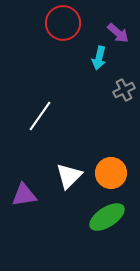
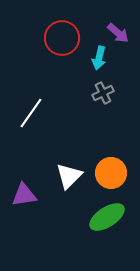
red circle: moved 1 px left, 15 px down
gray cross: moved 21 px left, 3 px down
white line: moved 9 px left, 3 px up
